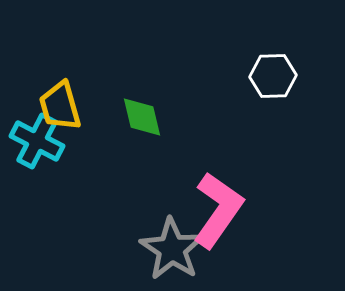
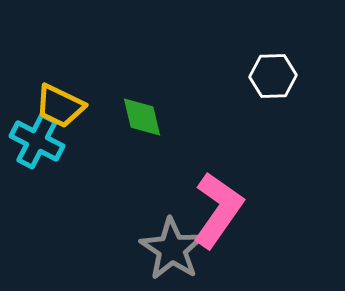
yellow trapezoid: rotated 48 degrees counterclockwise
